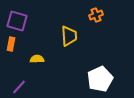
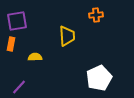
orange cross: rotated 16 degrees clockwise
purple square: rotated 25 degrees counterclockwise
yellow trapezoid: moved 2 px left
yellow semicircle: moved 2 px left, 2 px up
white pentagon: moved 1 px left, 1 px up
